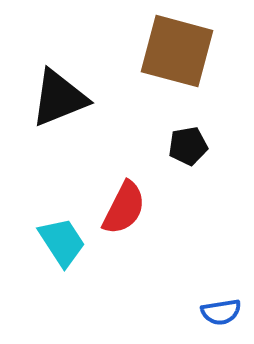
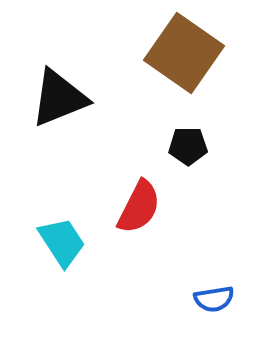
brown square: moved 7 px right, 2 px down; rotated 20 degrees clockwise
black pentagon: rotated 9 degrees clockwise
red semicircle: moved 15 px right, 1 px up
blue semicircle: moved 7 px left, 13 px up
